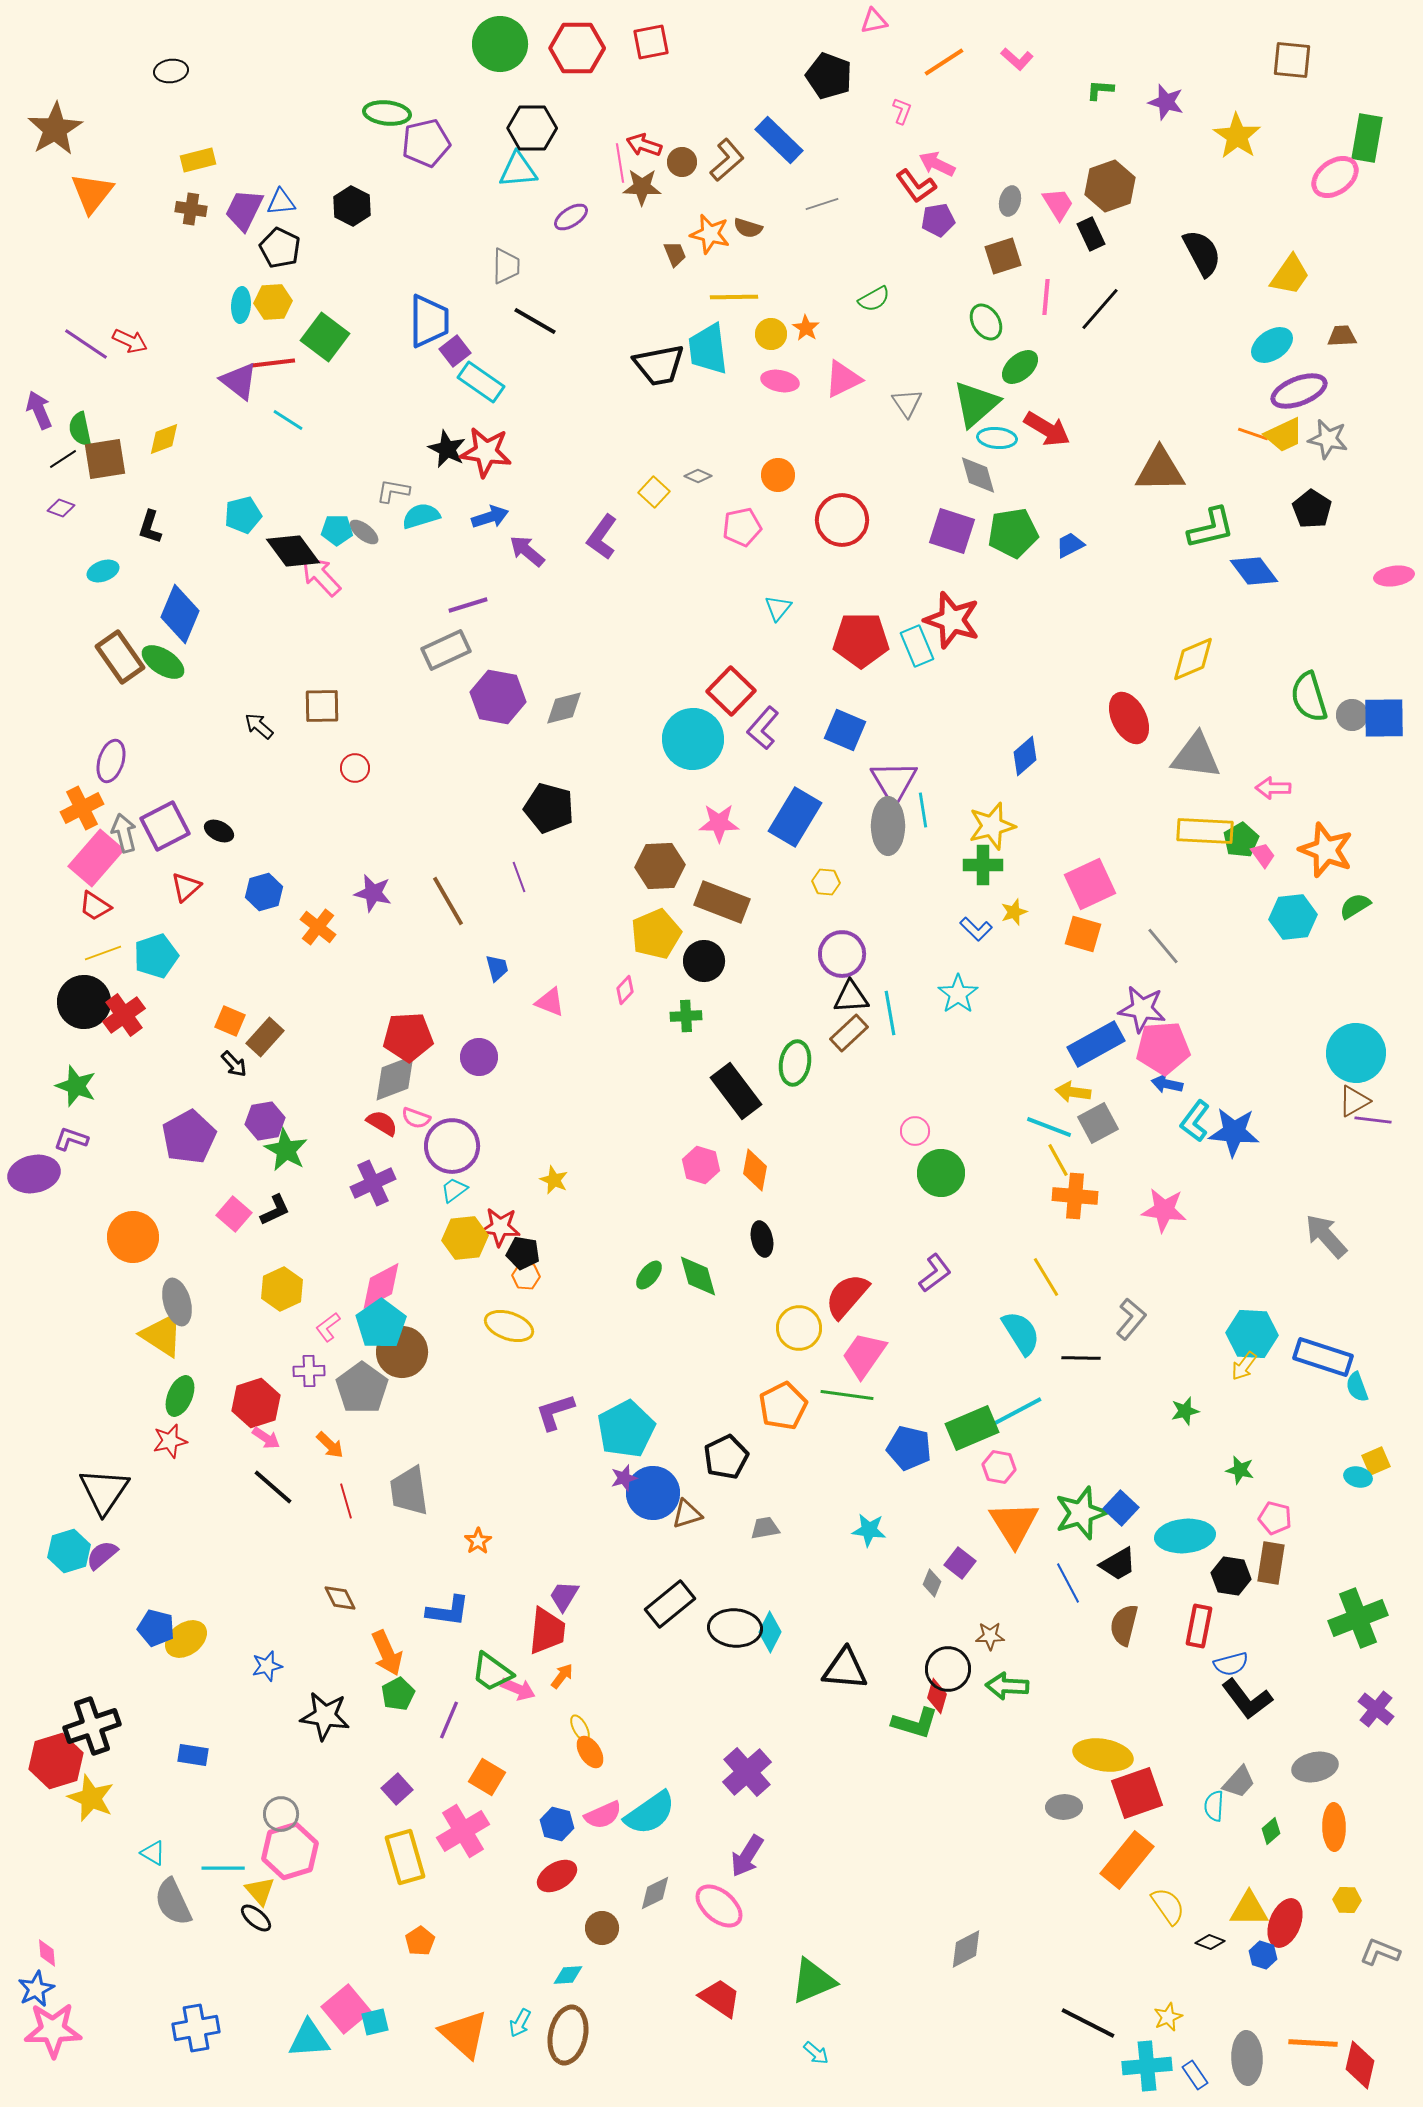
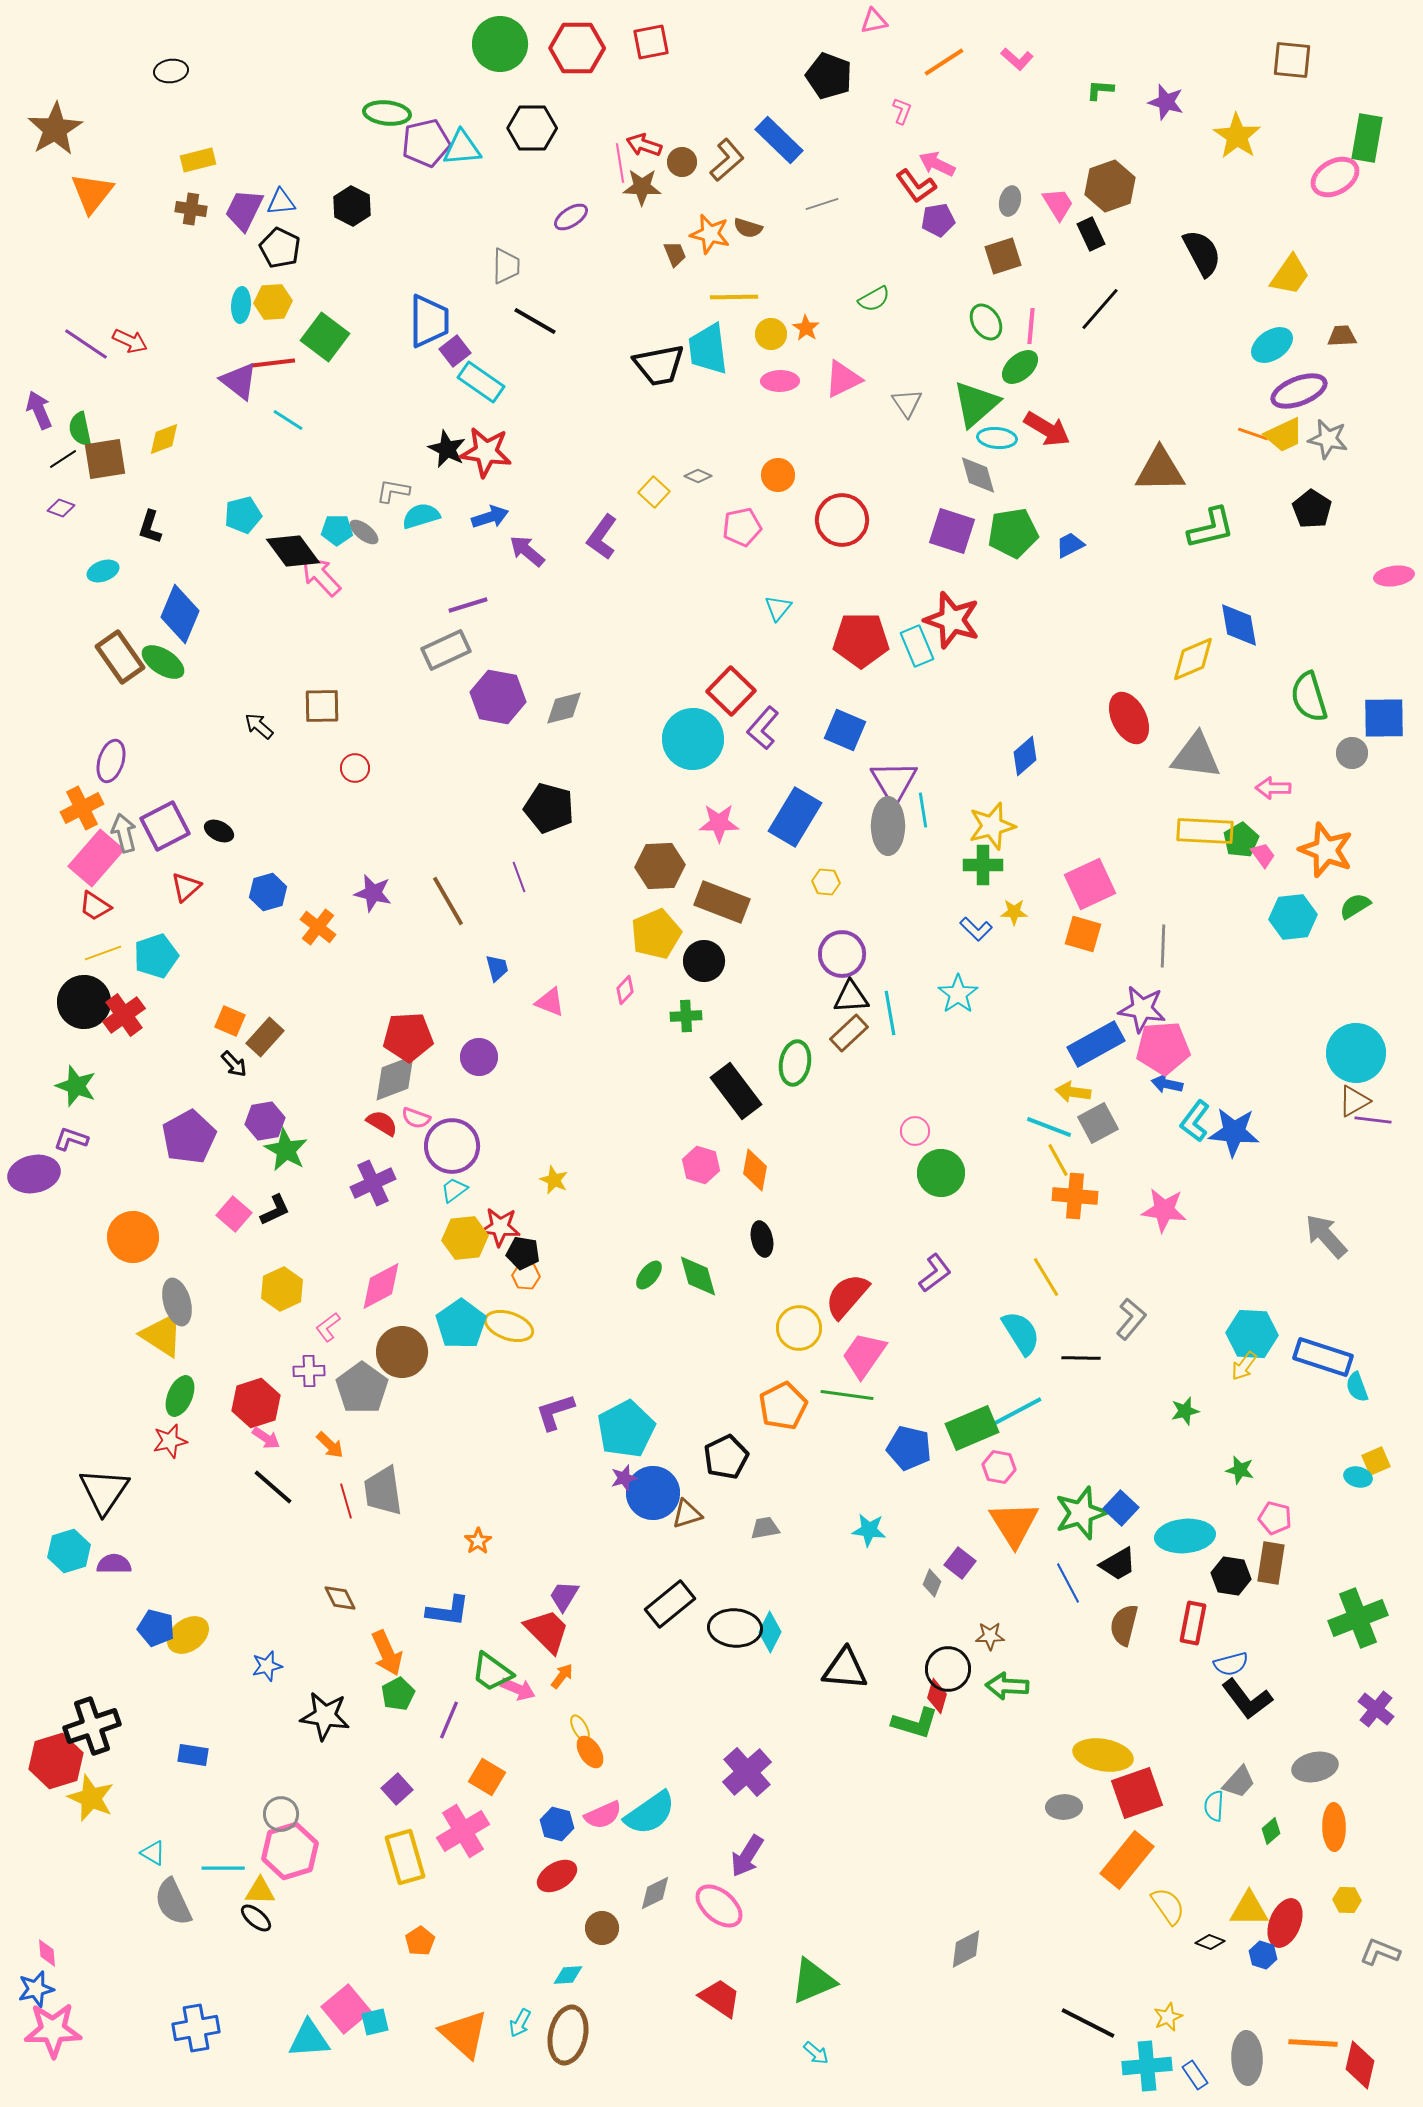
cyan triangle at (518, 170): moved 56 px left, 22 px up
pink ellipse at (1335, 177): rotated 6 degrees clockwise
pink line at (1046, 297): moved 15 px left, 29 px down
pink ellipse at (780, 381): rotated 12 degrees counterclockwise
blue diamond at (1254, 571): moved 15 px left, 54 px down; rotated 27 degrees clockwise
gray circle at (1352, 715): moved 38 px down
blue hexagon at (264, 892): moved 4 px right
yellow star at (1014, 912): rotated 20 degrees clockwise
gray line at (1163, 946): rotated 42 degrees clockwise
cyan pentagon at (381, 1324): moved 80 px right
gray trapezoid at (409, 1491): moved 26 px left
purple semicircle at (102, 1555): moved 12 px right, 9 px down; rotated 40 degrees clockwise
red rectangle at (1199, 1626): moved 6 px left, 3 px up
red trapezoid at (547, 1631): rotated 51 degrees counterclockwise
yellow ellipse at (186, 1639): moved 2 px right, 4 px up
yellow triangle at (260, 1891): rotated 48 degrees counterclockwise
blue star at (36, 1989): rotated 12 degrees clockwise
